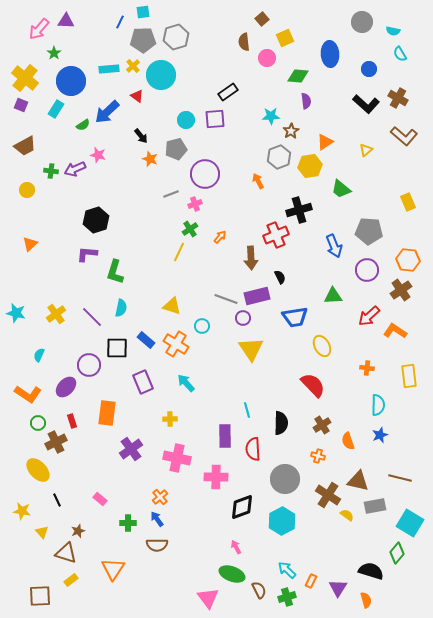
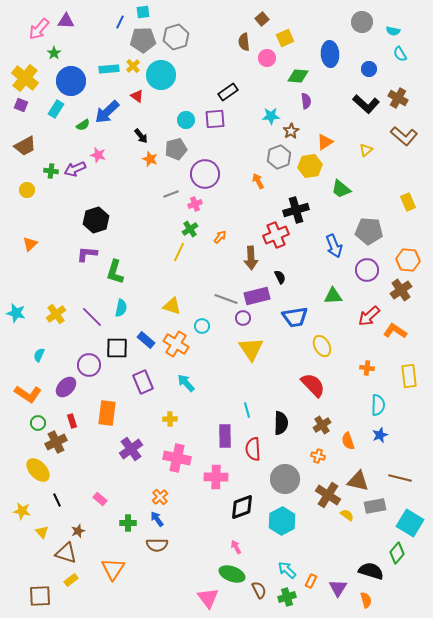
black cross at (299, 210): moved 3 px left
